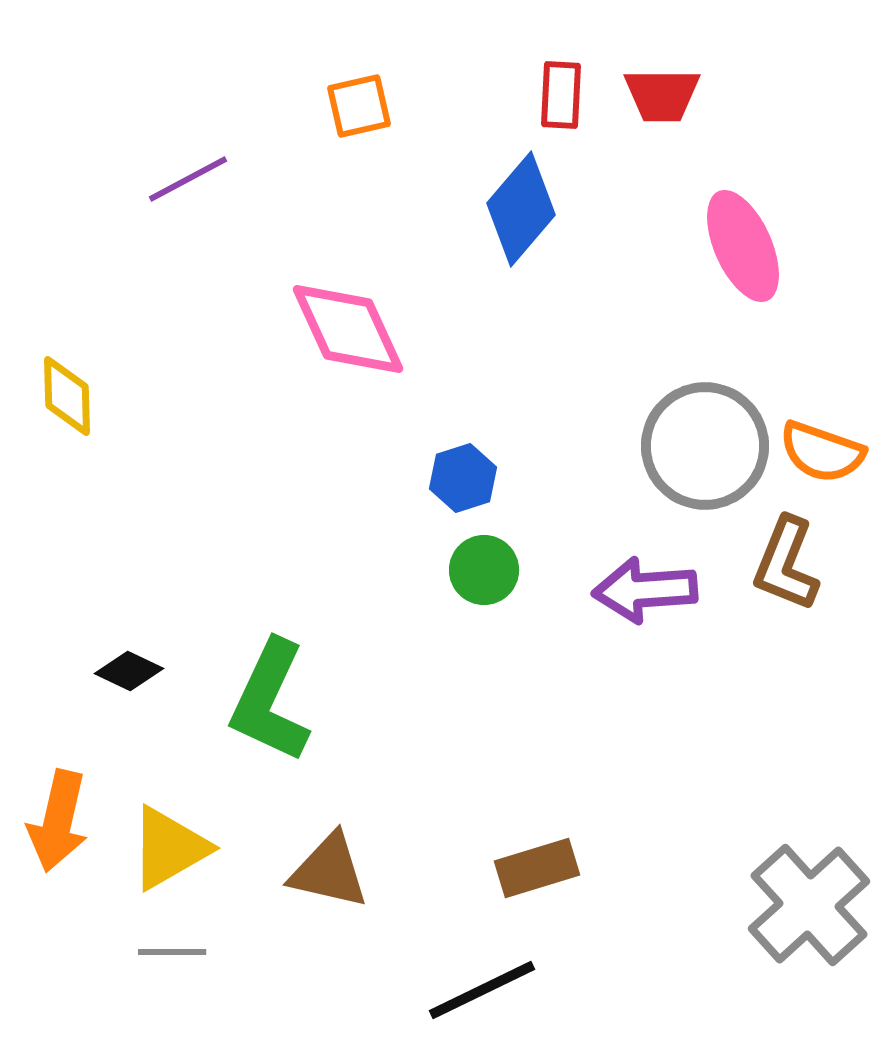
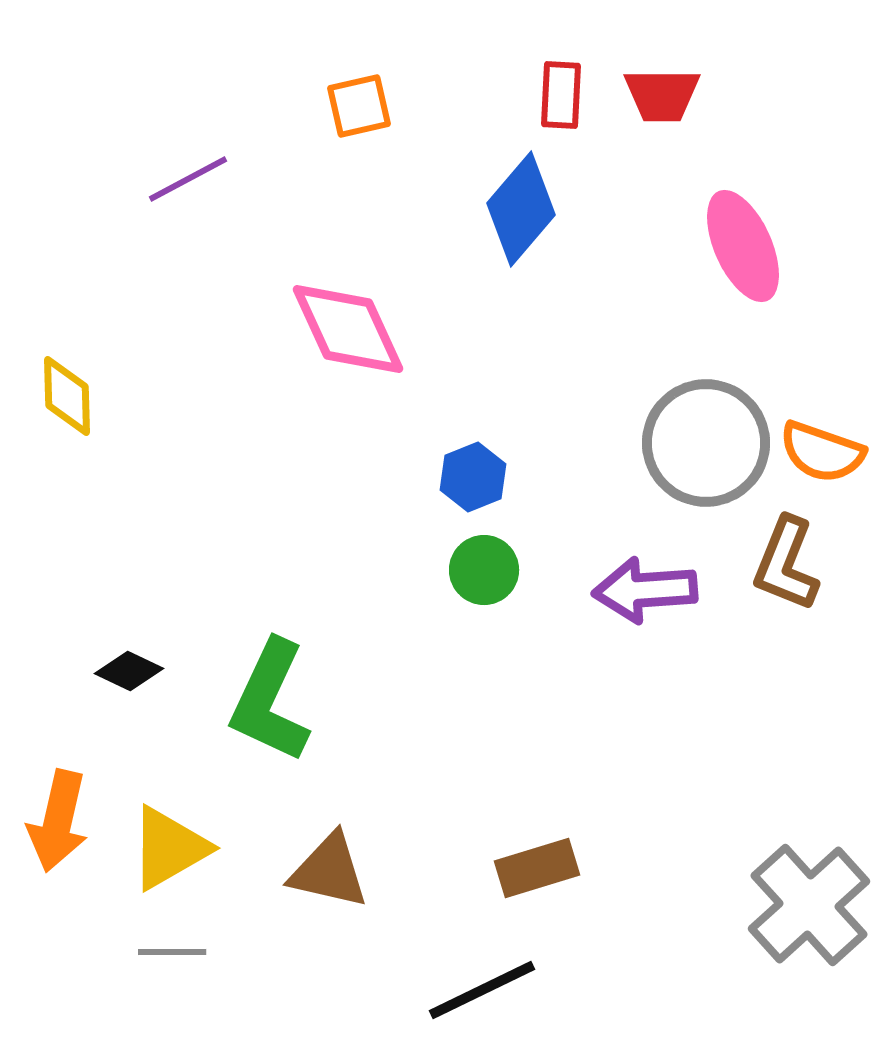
gray circle: moved 1 px right, 3 px up
blue hexagon: moved 10 px right, 1 px up; rotated 4 degrees counterclockwise
